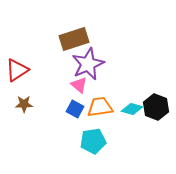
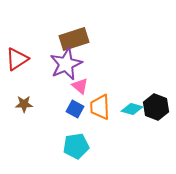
purple star: moved 22 px left
red triangle: moved 11 px up
pink triangle: moved 1 px right, 1 px down
orange trapezoid: rotated 84 degrees counterclockwise
cyan pentagon: moved 17 px left, 5 px down
